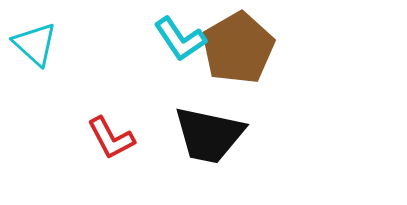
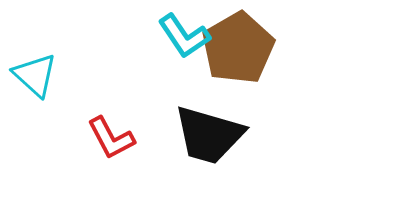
cyan L-shape: moved 4 px right, 3 px up
cyan triangle: moved 31 px down
black trapezoid: rotated 4 degrees clockwise
